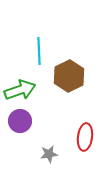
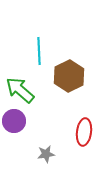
green arrow: rotated 120 degrees counterclockwise
purple circle: moved 6 px left
red ellipse: moved 1 px left, 5 px up
gray star: moved 3 px left
